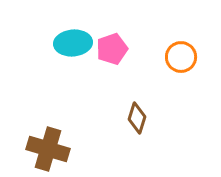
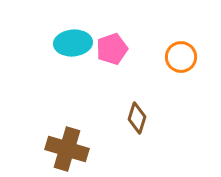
brown cross: moved 19 px right
